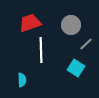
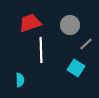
gray circle: moved 1 px left
cyan semicircle: moved 2 px left
